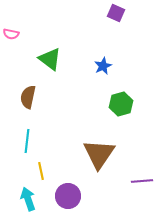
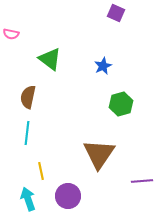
cyan line: moved 8 px up
